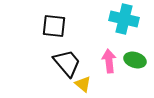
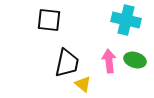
cyan cross: moved 2 px right, 1 px down
black square: moved 5 px left, 6 px up
black trapezoid: rotated 52 degrees clockwise
